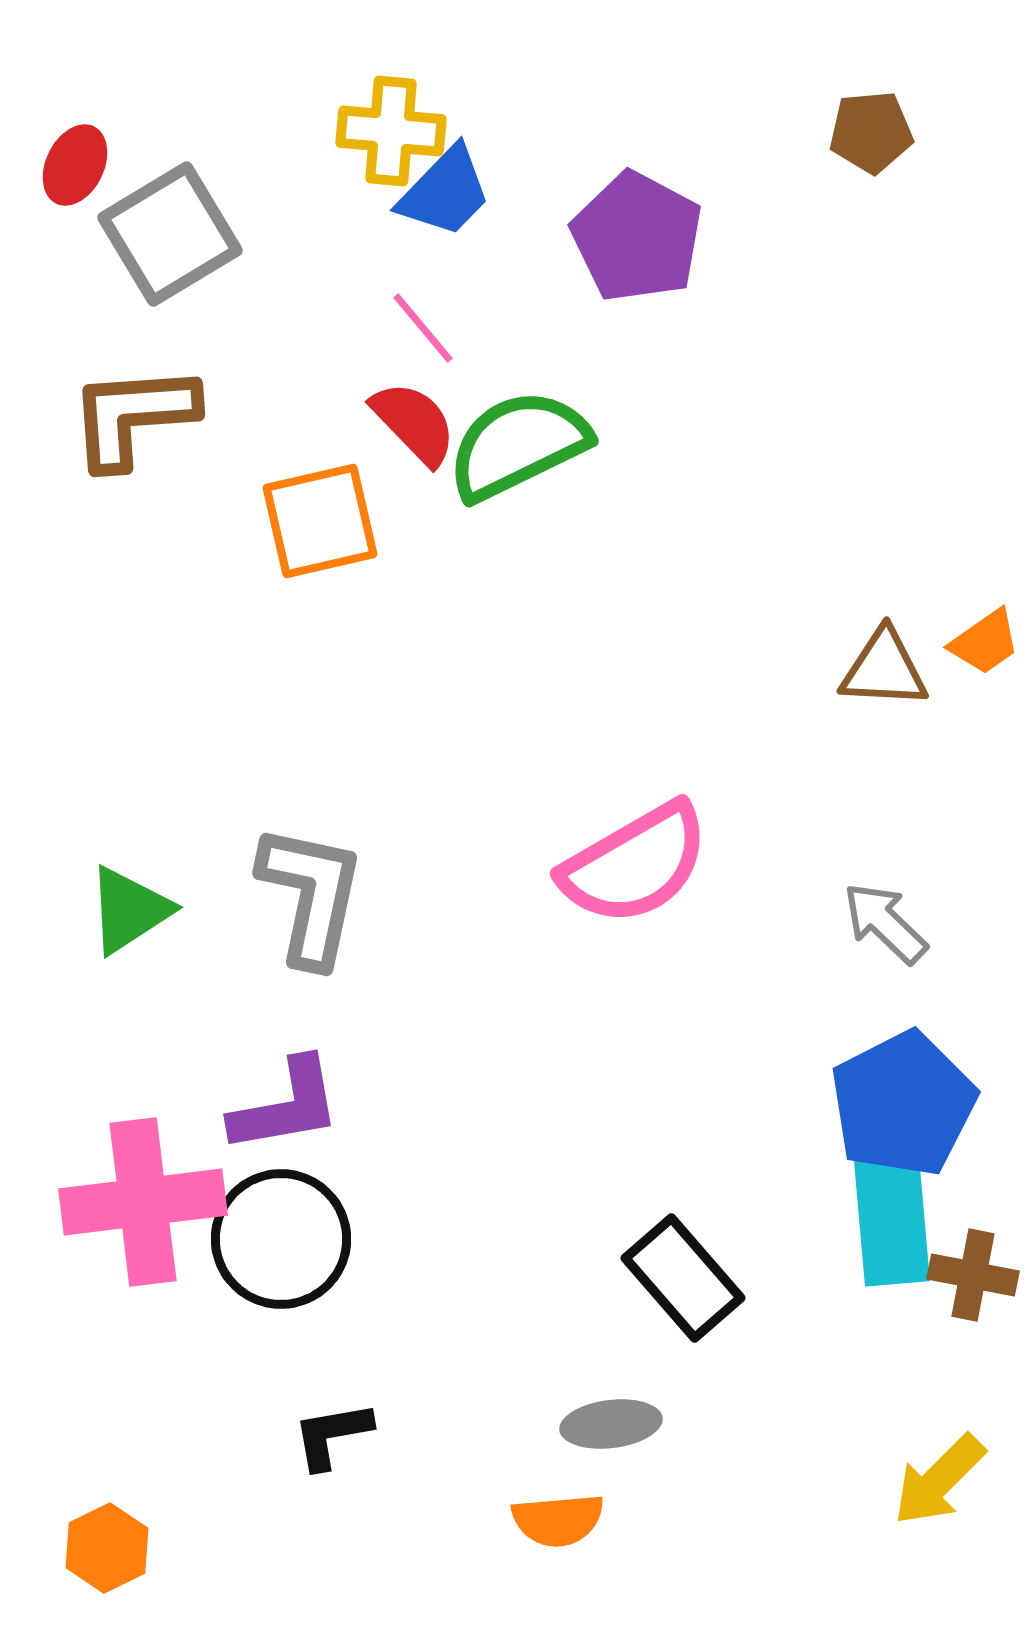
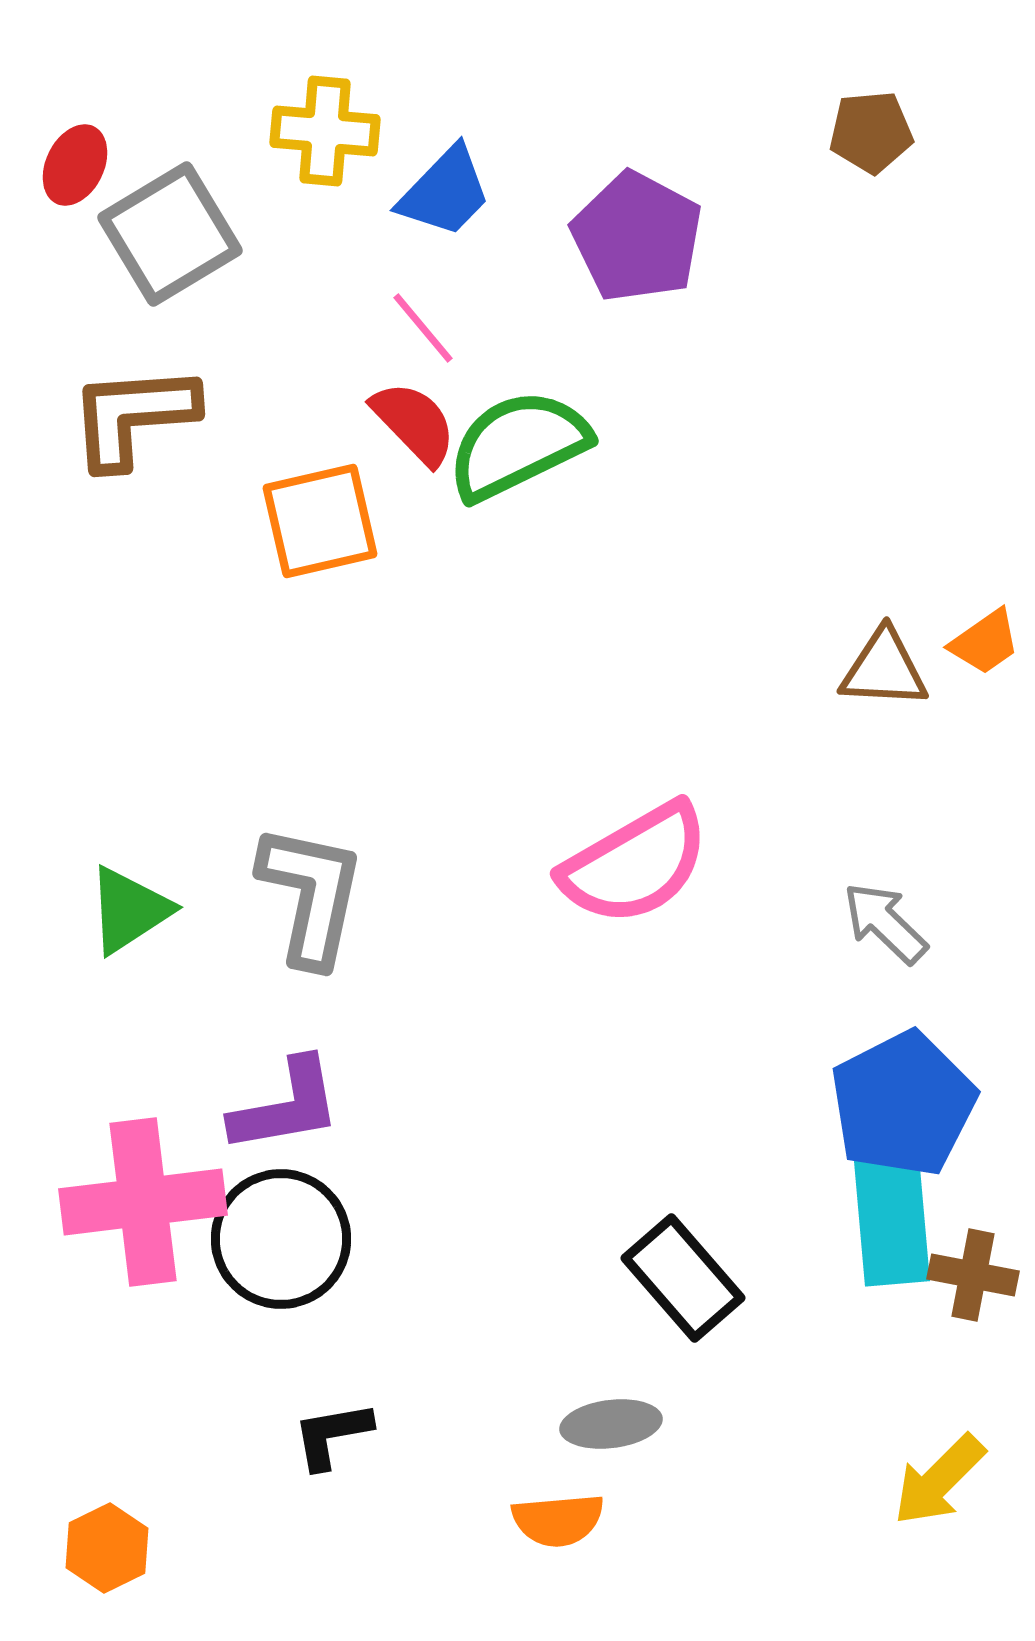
yellow cross: moved 66 px left
